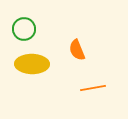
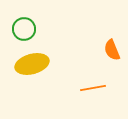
orange semicircle: moved 35 px right
yellow ellipse: rotated 16 degrees counterclockwise
